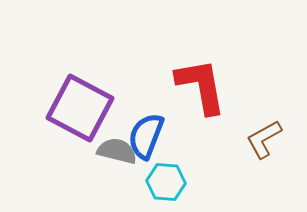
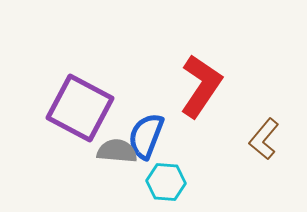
red L-shape: rotated 44 degrees clockwise
brown L-shape: rotated 21 degrees counterclockwise
gray semicircle: rotated 9 degrees counterclockwise
